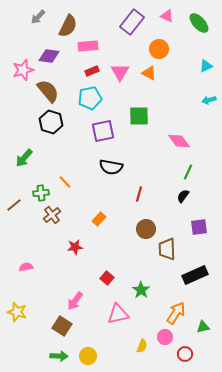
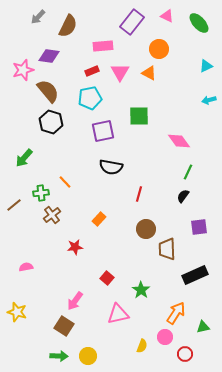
pink rectangle at (88, 46): moved 15 px right
brown square at (62, 326): moved 2 px right
